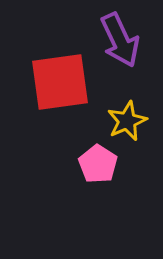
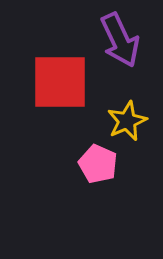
red square: rotated 8 degrees clockwise
pink pentagon: rotated 9 degrees counterclockwise
